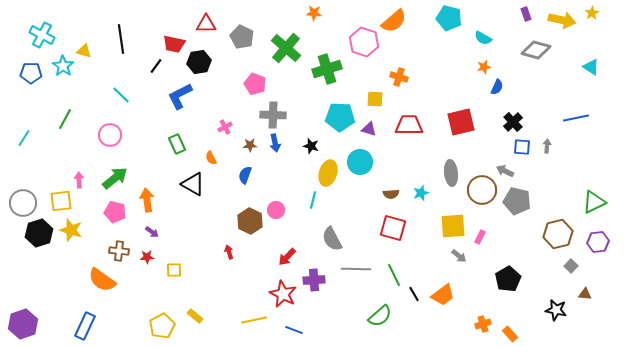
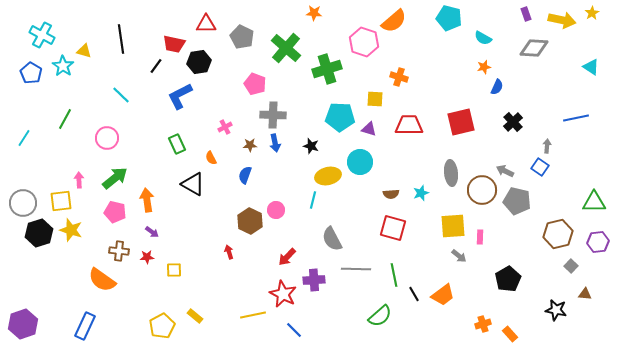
gray diamond at (536, 50): moved 2 px left, 2 px up; rotated 12 degrees counterclockwise
blue pentagon at (31, 73): rotated 30 degrees clockwise
pink circle at (110, 135): moved 3 px left, 3 px down
blue square at (522, 147): moved 18 px right, 20 px down; rotated 30 degrees clockwise
yellow ellipse at (328, 173): moved 3 px down; rotated 60 degrees clockwise
green triangle at (594, 202): rotated 25 degrees clockwise
pink rectangle at (480, 237): rotated 24 degrees counterclockwise
green line at (394, 275): rotated 15 degrees clockwise
yellow line at (254, 320): moved 1 px left, 5 px up
blue line at (294, 330): rotated 24 degrees clockwise
